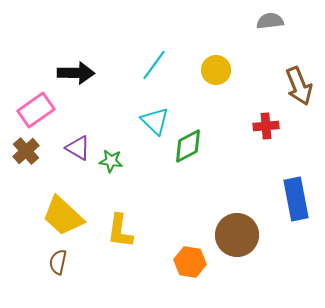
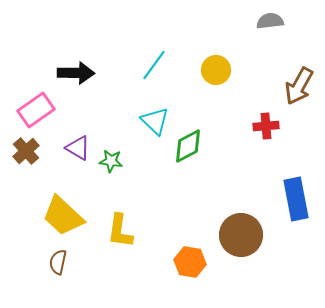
brown arrow: rotated 51 degrees clockwise
brown circle: moved 4 px right
